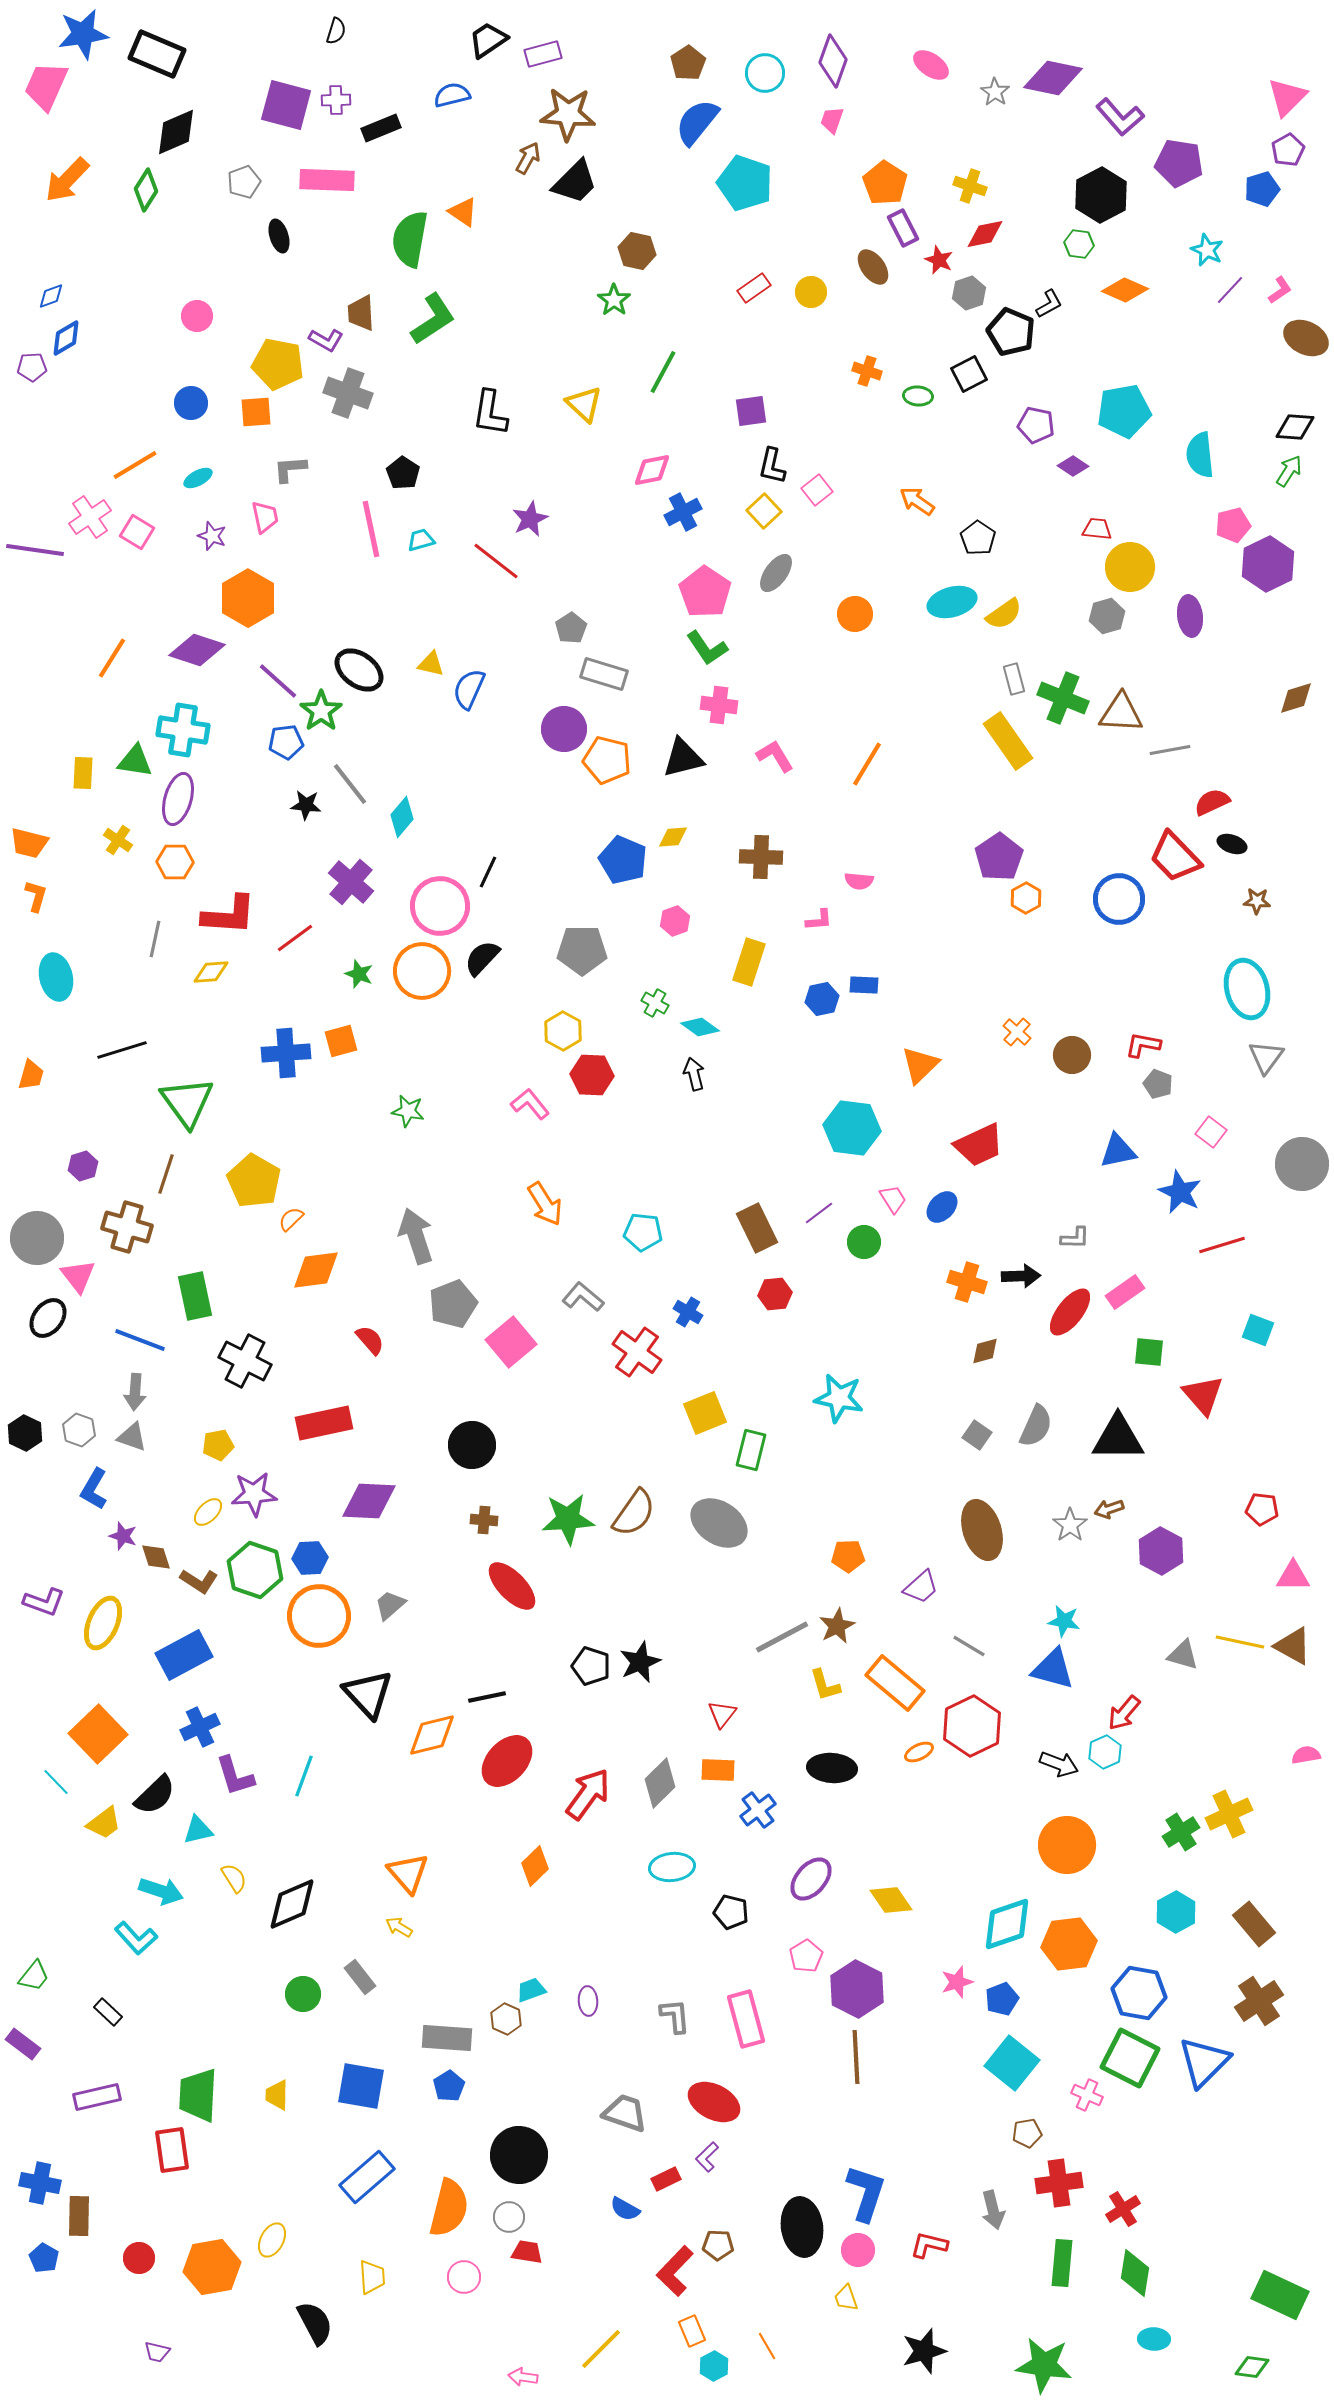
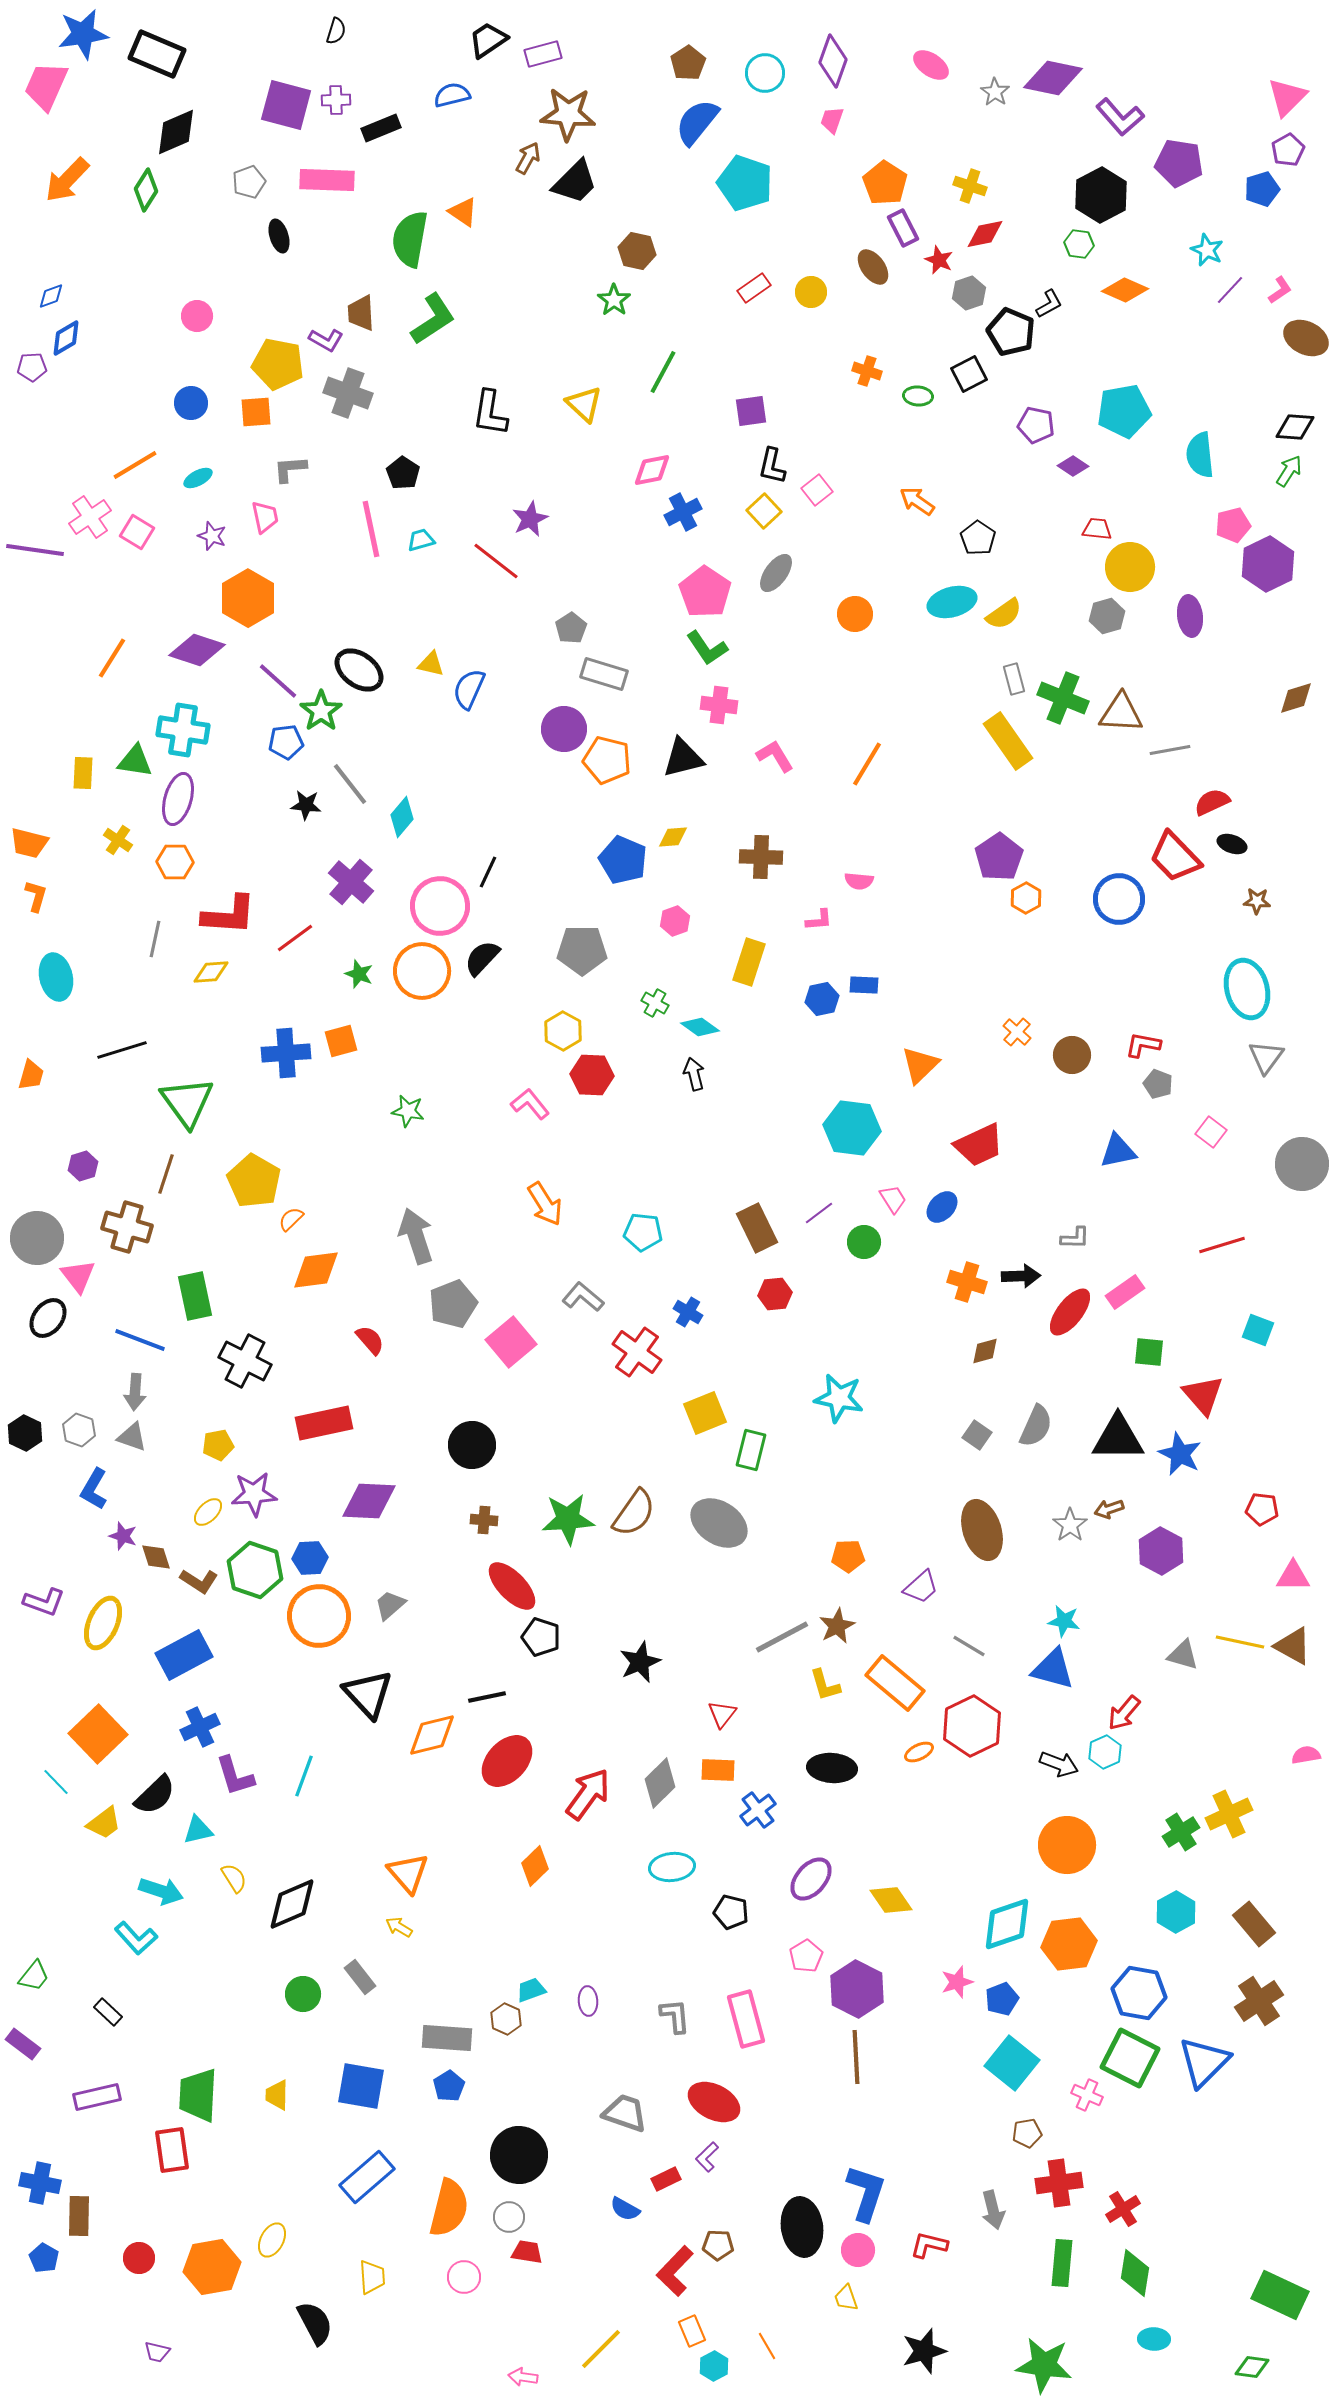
gray pentagon at (244, 182): moved 5 px right
blue star at (1180, 1192): moved 262 px down
black pentagon at (591, 1666): moved 50 px left, 29 px up
